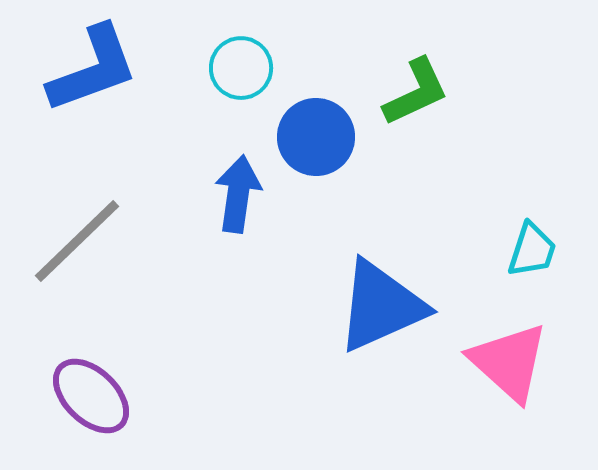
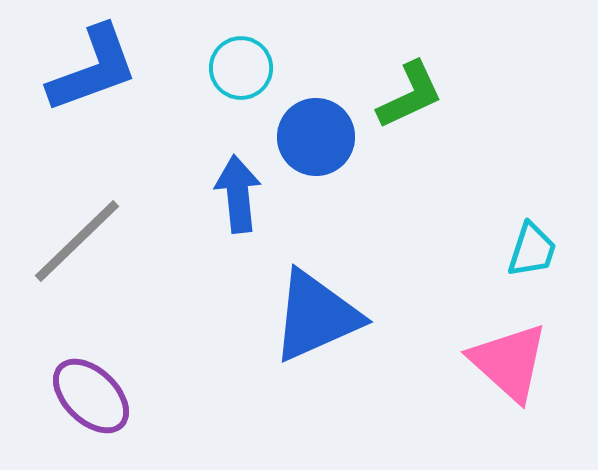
green L-shape: moved 6 px left, 3 px down
blue arrow: rotated 14 degrees counterclockwise
blue triangle: moved 65 px left, 10 px down
